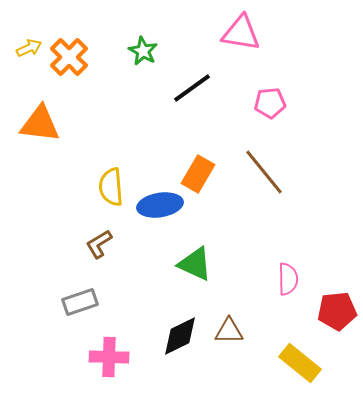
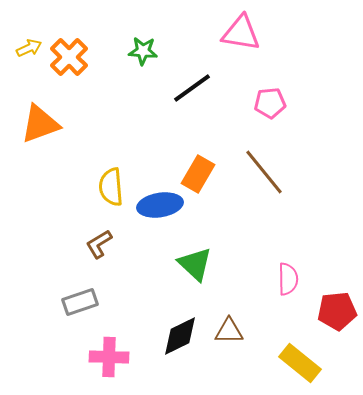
green star: rotated 24 degrees counterclockwise
orange triangle: rotated 27 degrees counterclockwise
green triangle: rotated 18 degrees clockwise
